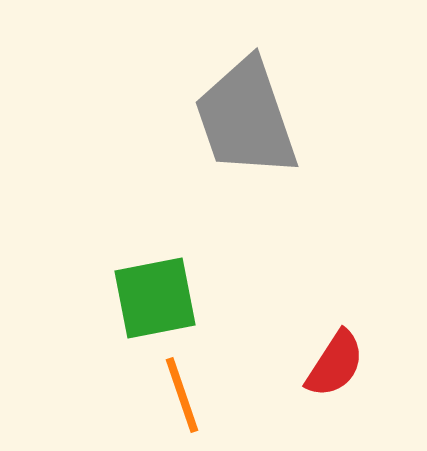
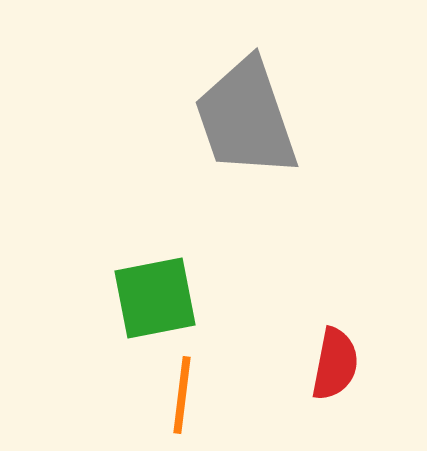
red semicircle: rotated 22 degrees counterclockwise
orange line: rotated 26 degrees clockwise
